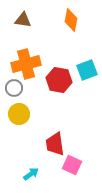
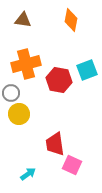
gray circle: moved 3 px left, 5 px down
cyan arrow: moved 3 px left
